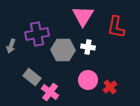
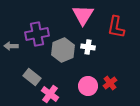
pink triangle: moved 1 px up
gray arrow: rotated 72 degrees clockwise
gray hexagon: rotated 25 degrees counterclockwise
pink circle: moved 6 px down
red cross: moved 4 px up
pink cross: moved 2 px down
